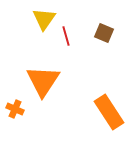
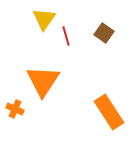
brown square: rotated 12 degrees clockwise
